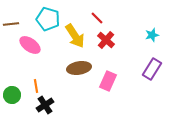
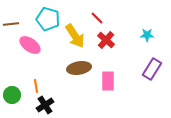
cyan star: moved 5 px left; rotated 16 degrees clockwise
pink rectangle: rotated 24 degrees counterclockwise
